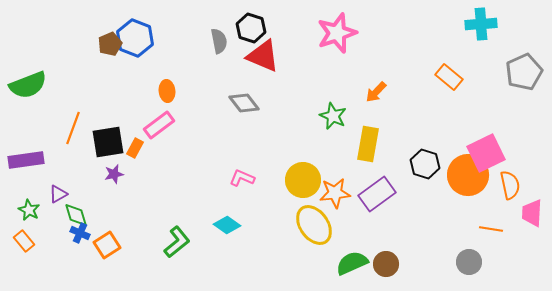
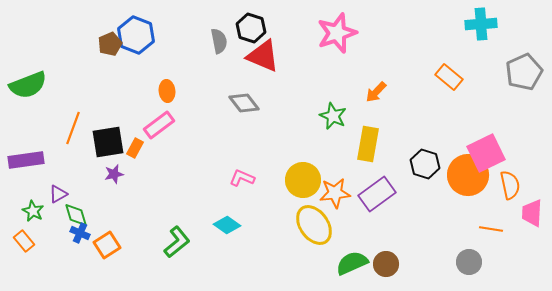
blue hexagon at (135, 38): moved 1 px right, 3 px up
green star at (29, 210): moved 4 px right, 1 px down
